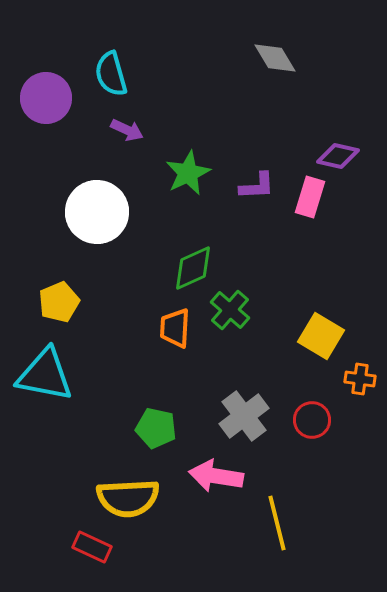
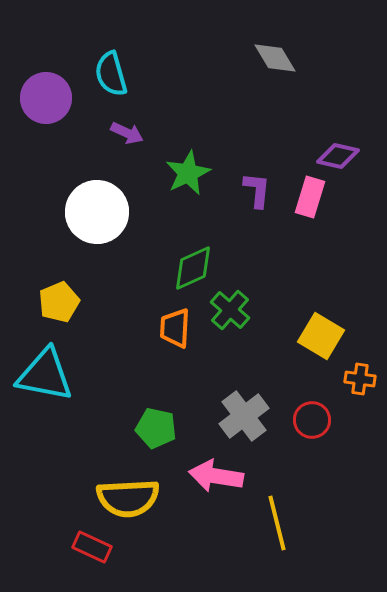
purple arrow: moved 3 px down
purple L-shape: moved 4 px down; rotated 81 degrees counterclockwise
